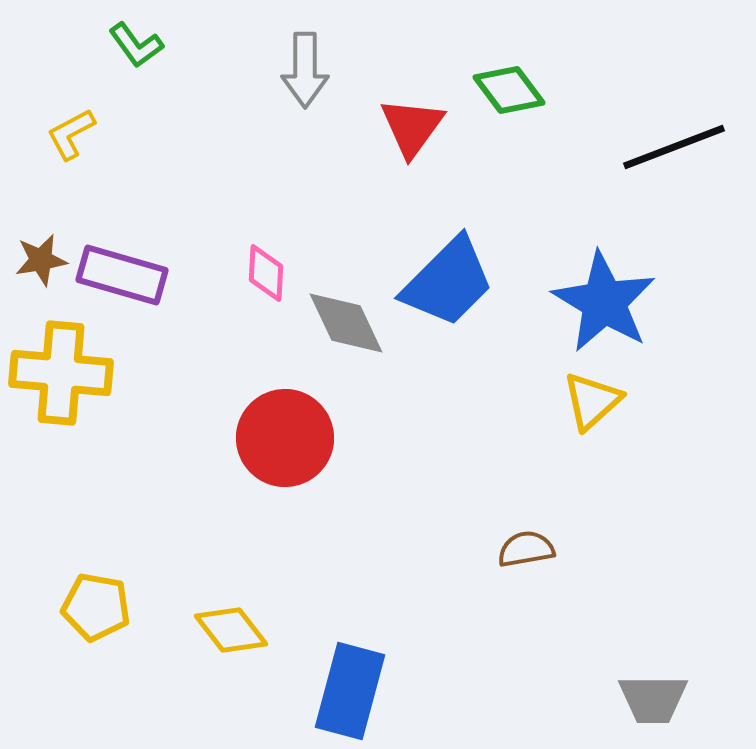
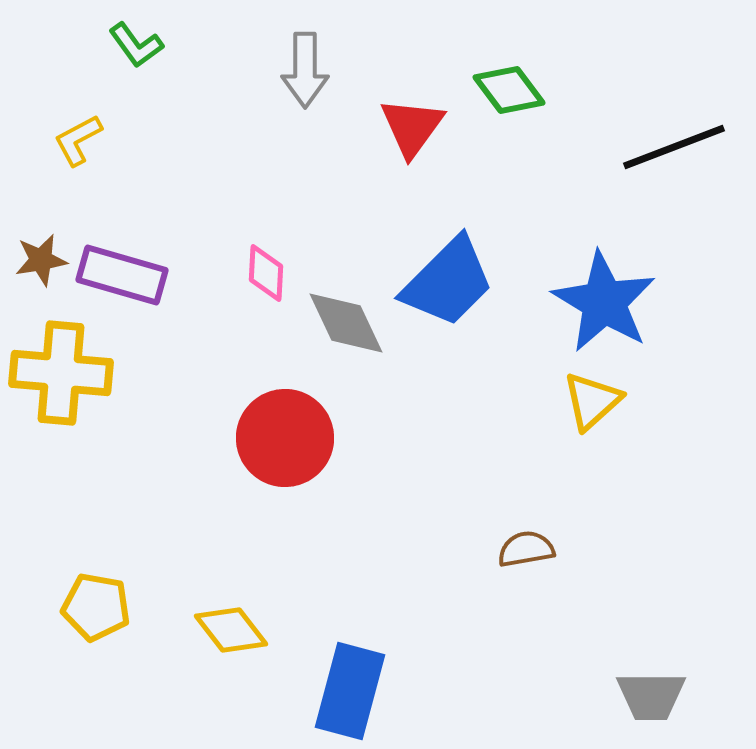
yellow L-shape: moved 7 px right, 6 px down
gray trapezoid: moved 2 px left, 3 px up
